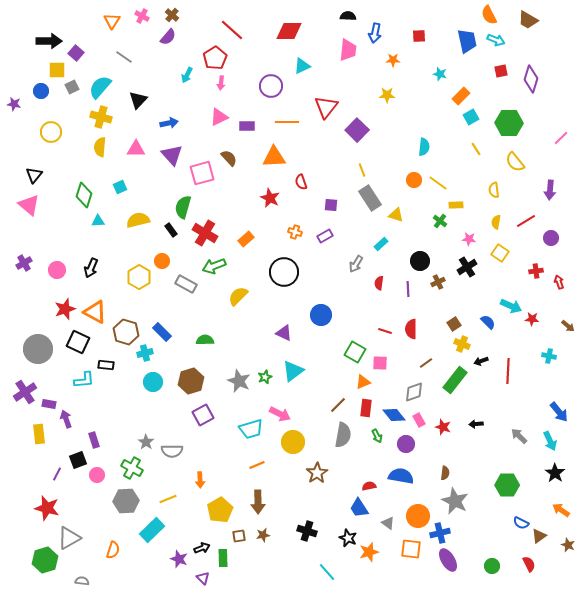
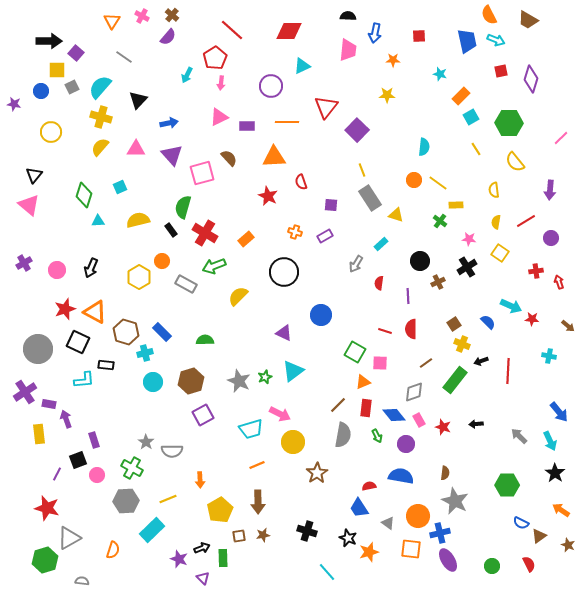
yellow semicircle at (100, 147): rotated 36 degrees clockwise
red star at (270, 198): moved 2 px left, 2 px up
purple line at (408, 289): moved 7 px down
